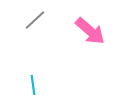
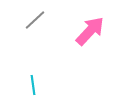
pink arrow: rotated 88 degrees counterclockwise
